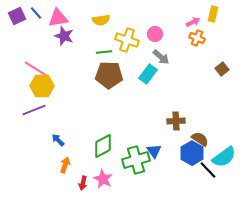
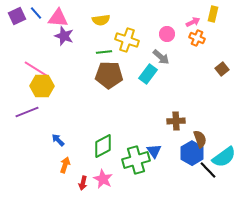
pink triangle: rotated 15 degrees clockwise
pink circle: moved 12 px right
purple line: moved 7 px left, 2 px down
brown semicircle: rotated 36 degrees clockwise
